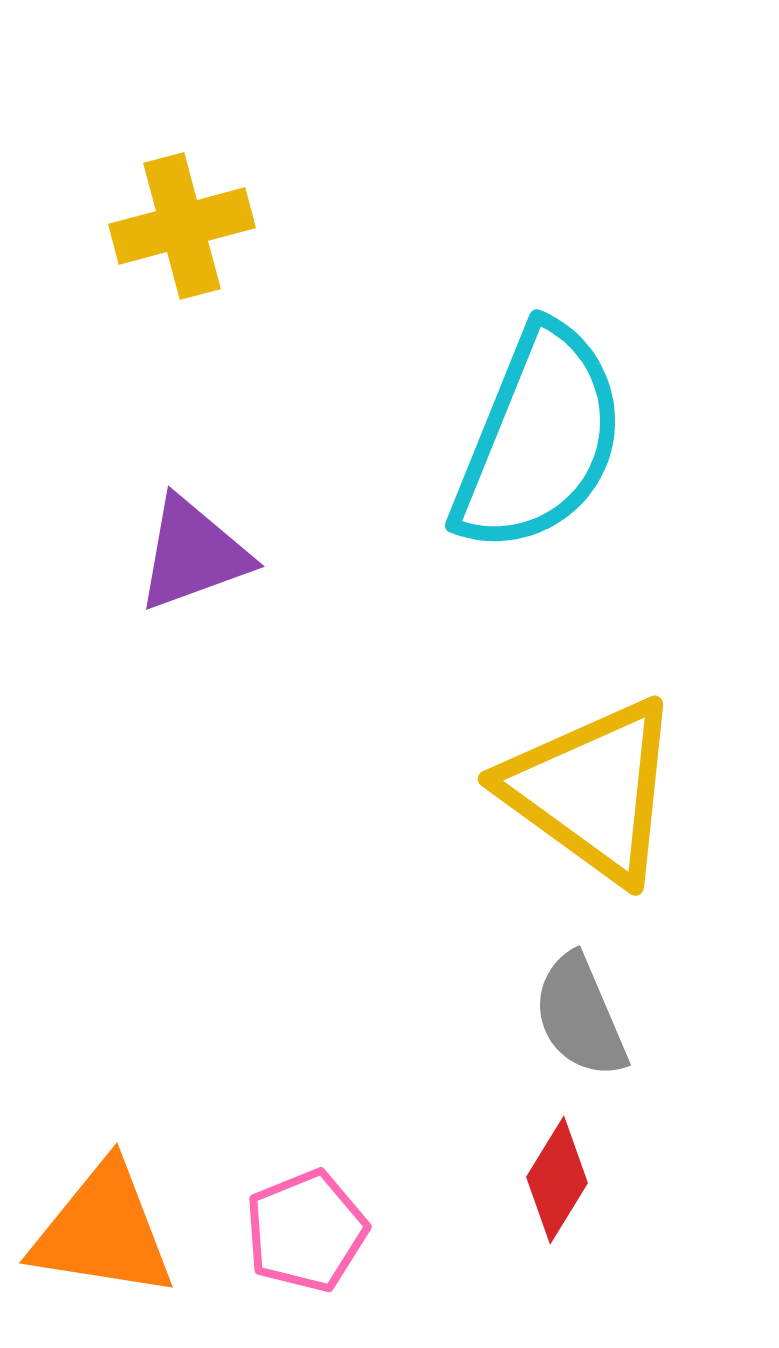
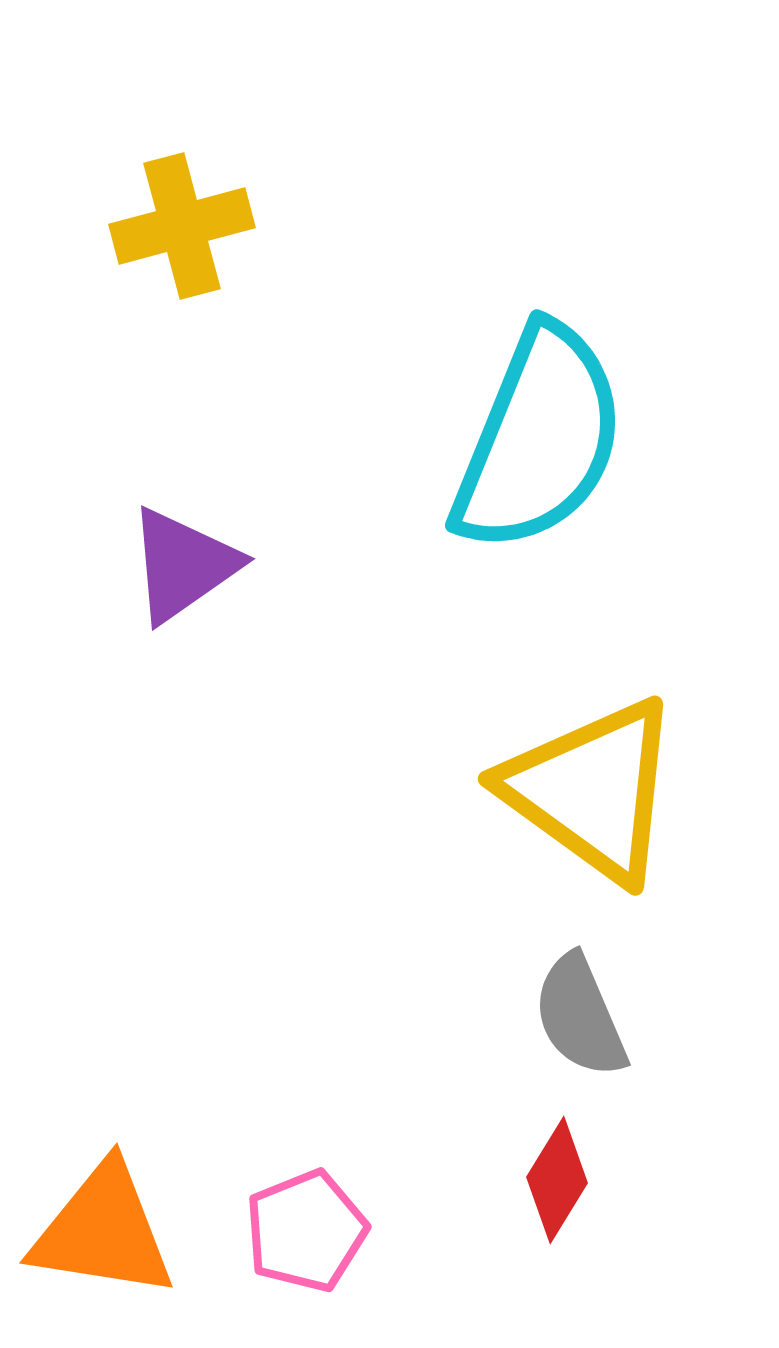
purple triangle: moved 10 px left, 11 px down; rotated 15 degrees counterclockwise
